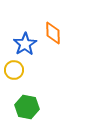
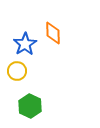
yellow circle: moved 3 px right, 1 px down
green hexagon: moved 3 px right, 1 px up; rotated 15 degrees clockwise
